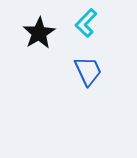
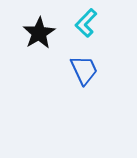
blue trapezoid: moved 4 px left, 1 px up
